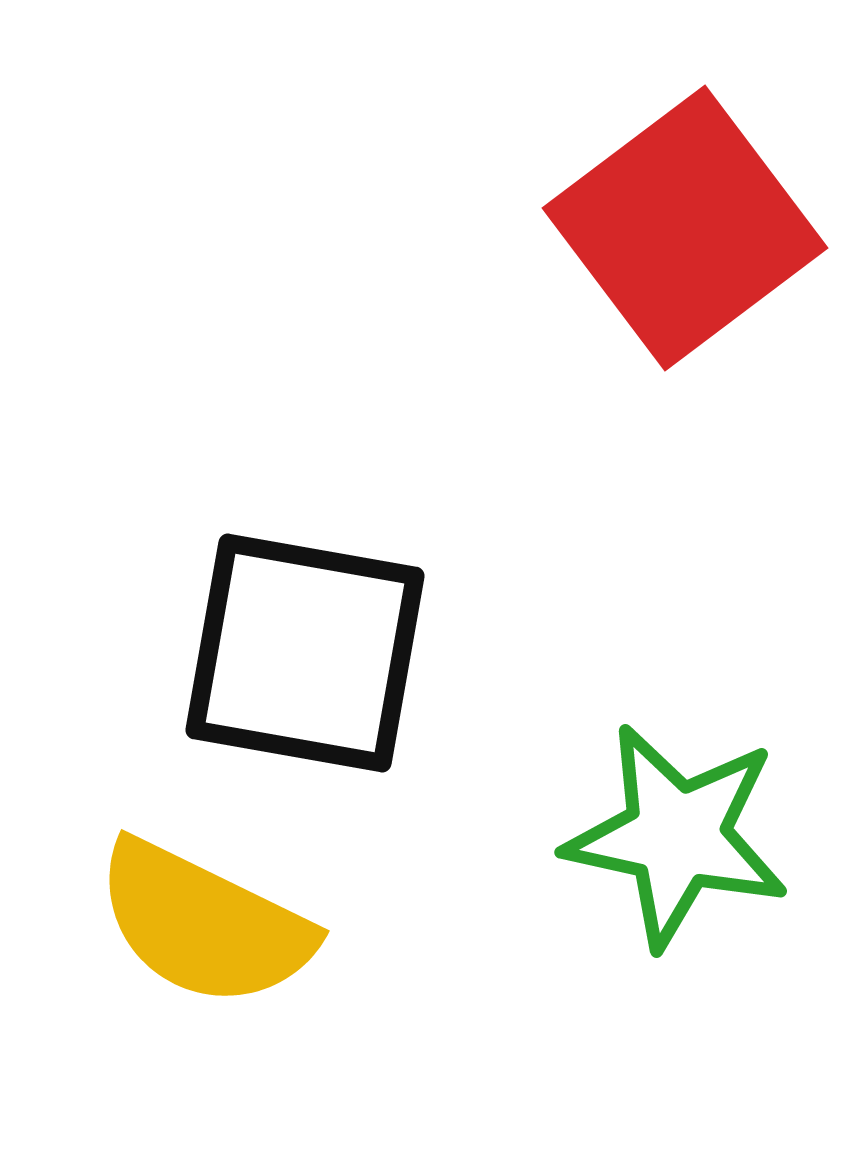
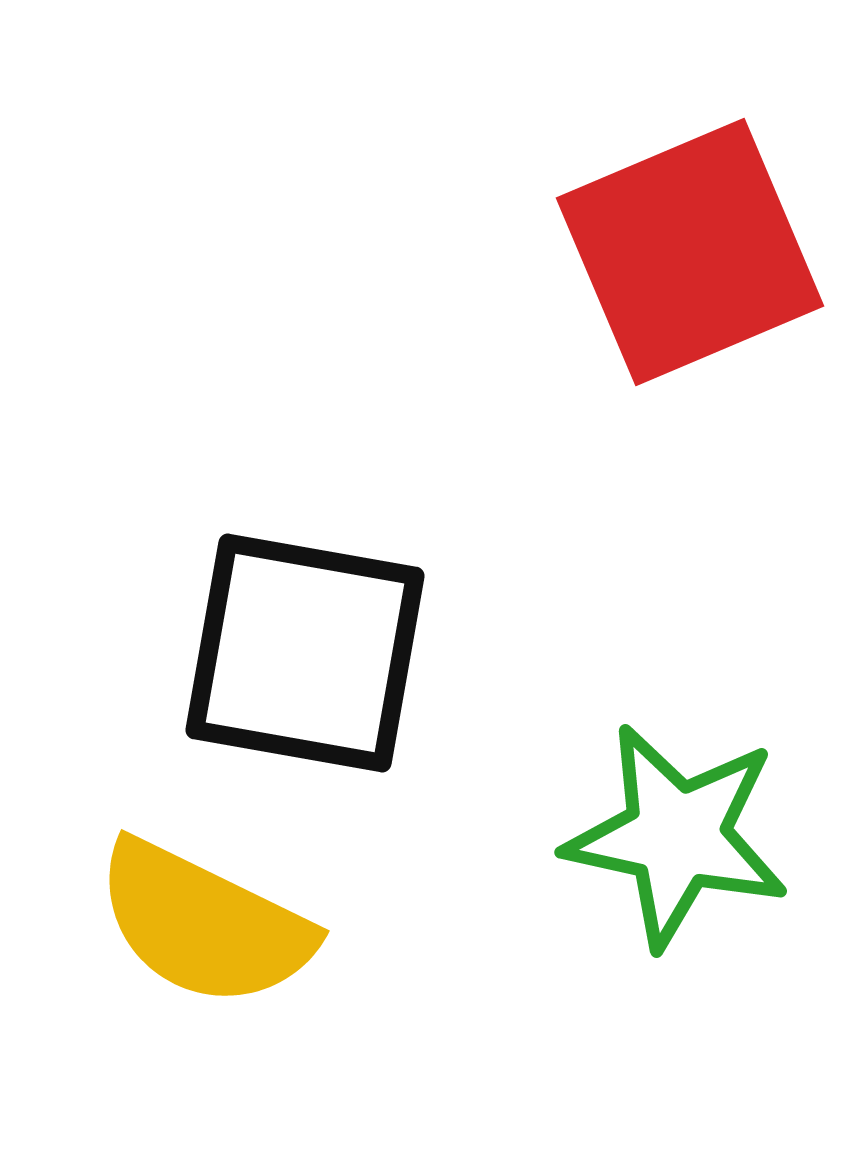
red square: moved 5 px right, 24 px down; rotated 14 degrees clockwise
